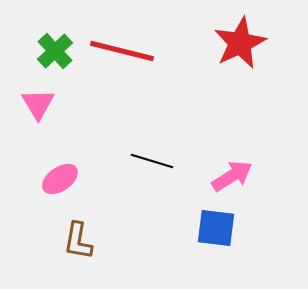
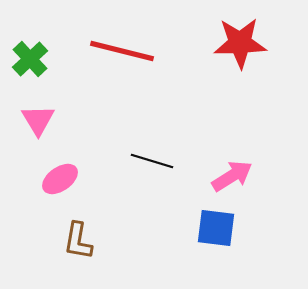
red star: rotated 24 degrees clockwise
green cross: moved 25 px left, 8 px down
pink triangle: moved 16 px down
